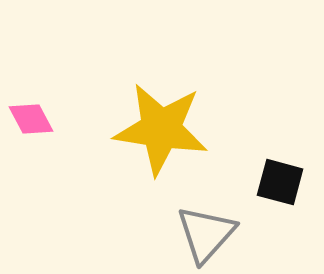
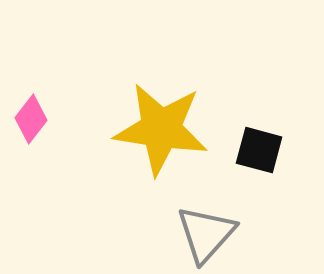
pink diamond: rotated 66 degrees clockwise
black square: moved 21 px left, 32 px up
